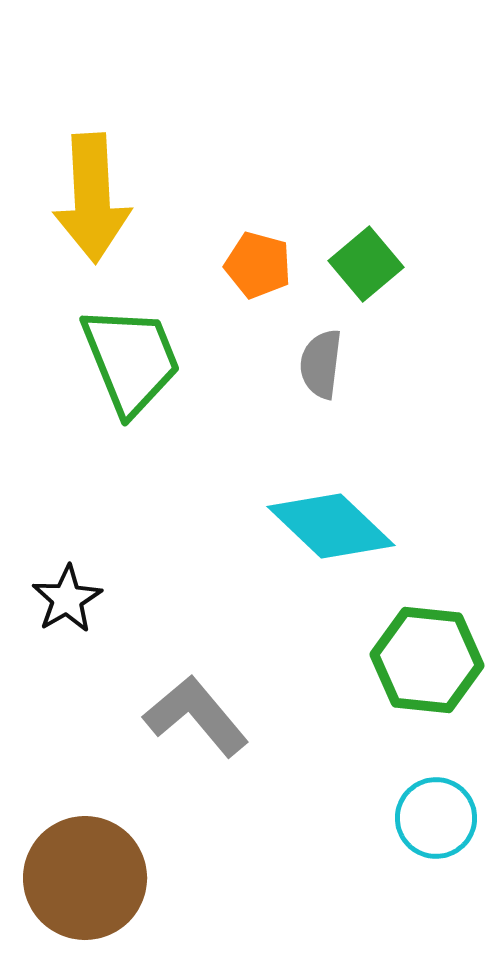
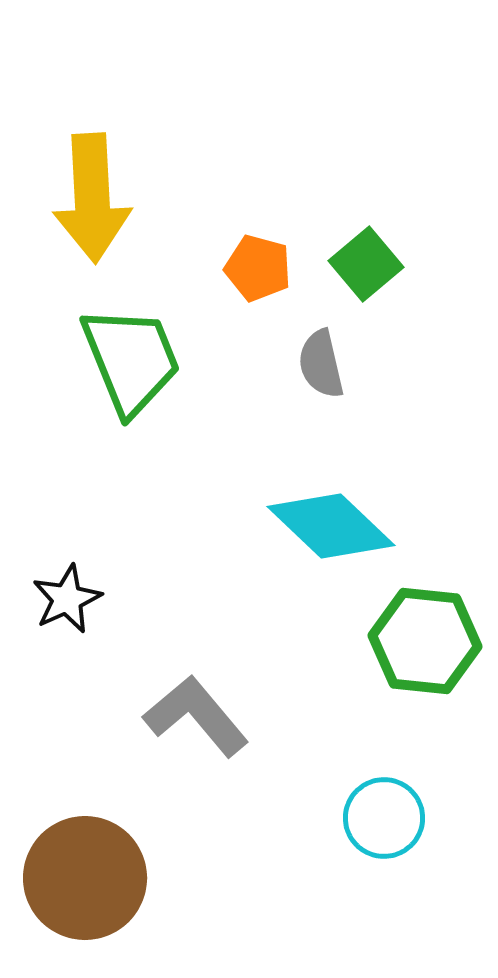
orange pentagon: moved 3 px down
gray semicircle: rotated 20 degrees counterclockwise
black star: rotated 6 degrees clockwise
green hexagon: moved 2 px left, 19 px up
cyan circle: moved 52 px left
